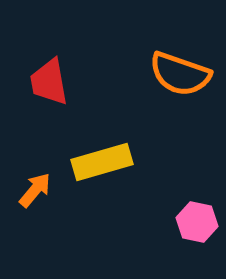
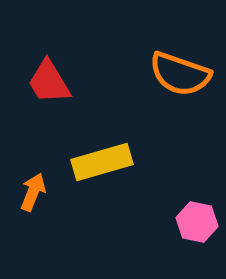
red trapezoid: rotated 21 degrees counterclockwise
orange arrow: moved 2 px left, 2 px down; rotated 18 degrees counterclockwise
